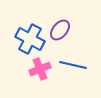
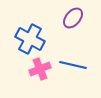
purple ellipse: moved 13 px right, 12 px up
